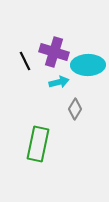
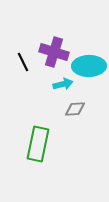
black line: moved 2 px left, 1 px down
cyan ellipse: moved 1 px right, 1 px down
cyan arrow: moved 4 px right, 2 px down
gray diamond: rotated 55 degrees clockwise
